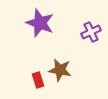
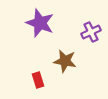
brown star: moved 5 px right, 9 px up
